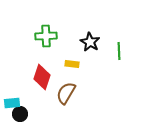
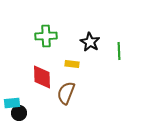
red diamond: rotated 20 degrees counterclockwise
brown semicircle: rotated 10 degrees counterclockwise
black circle: moved 1 px left, 1 px up
